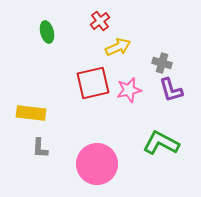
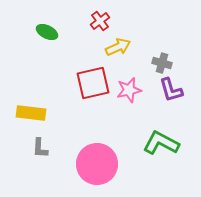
green ellipse: rotated 50 degrees counterclockwise
